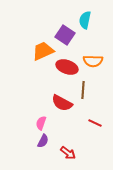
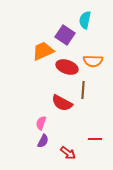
red line: moved 16 px down; rotated 24 degrees counterclockwise
